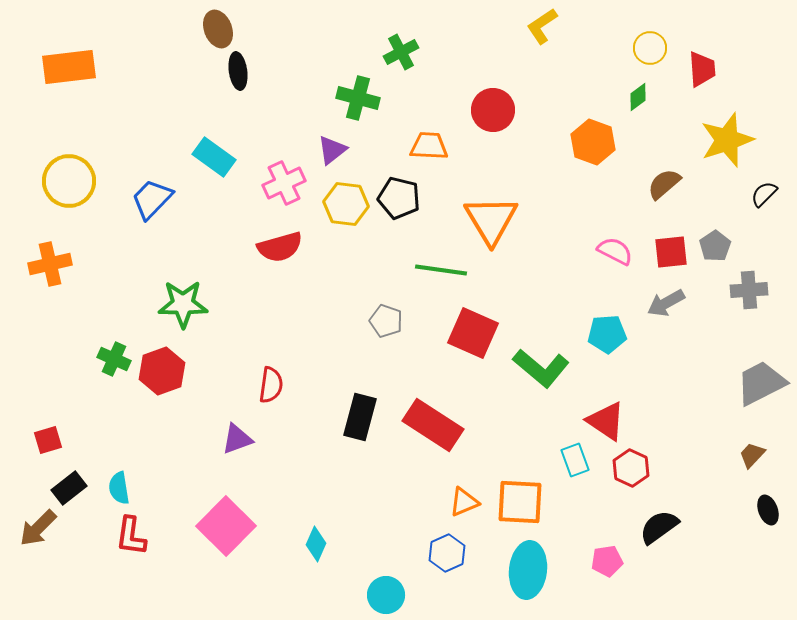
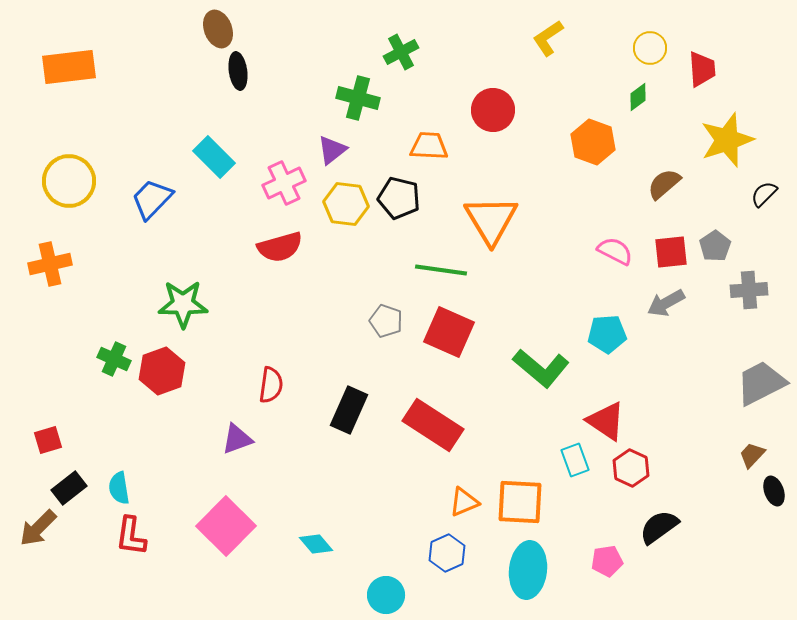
yellow L-shape at (542, 26): moved 6 px right, 12 px down
cyan rectangle at (214, 157): rotated 9 degrees clockwise
red square at (473, 333): moved 24 px left, 1 px up
black rectangle at (360, 417): moved 11 px left, 7 px up; rotated 9 degrees clockwise
black ellipse at (768, 510): moved 6 px right, 19 px up
cyan diamond at (316, 544): rotated 64 degrees counterclockwise
